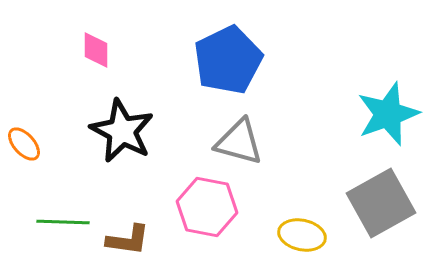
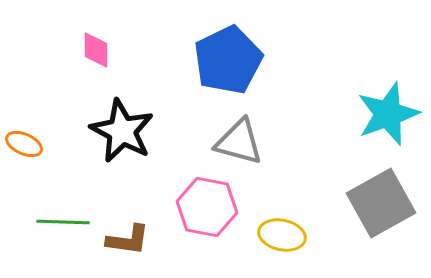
orange ellipse: rotated 24 degrees counterclockwise
yellow ellipse: moved 20 px left
